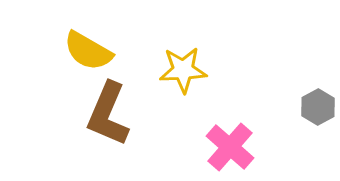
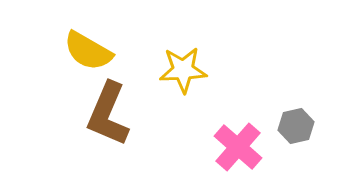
gray hexagon: moved 22 px left, 19 px down; rotated 16 degrees clockwise
pink cross: moved 8 px right
